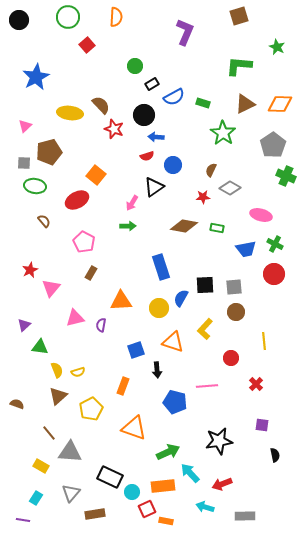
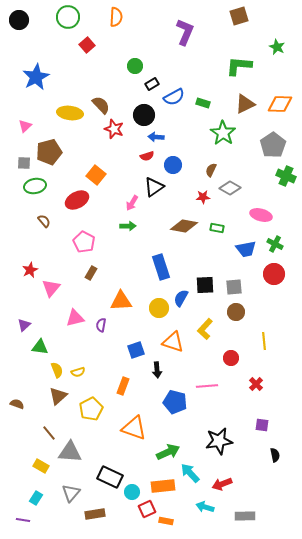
green ellipse at (35, 186): rotated 20 degrees counterclockwise
